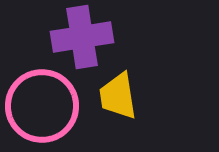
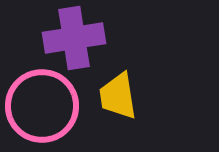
purple cross: moved 8 px left, 1 px down
